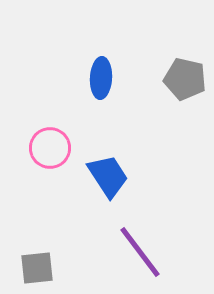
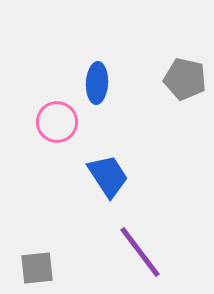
blue ellipse: moved 4 px left, 5 px down
pink circle: moved 7 px right, 26 px up
